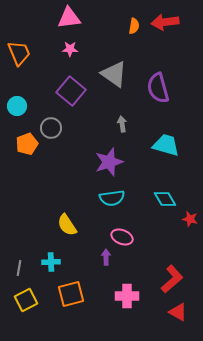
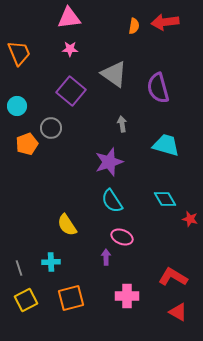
cyan semicircle: moved 3 px down; rotated 65 degrees clockwise
gray line: rotated 28 degrees counterclockwise
red L-shape: moved 1 px right, 2 px up; rotated 108 degrees counterclockwise
orange square: moved 4 px down
